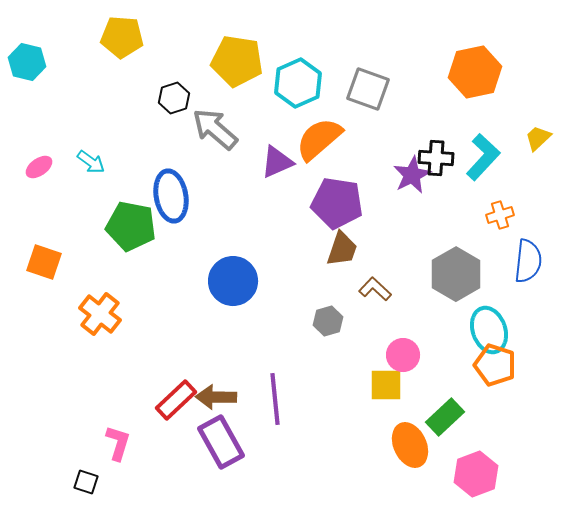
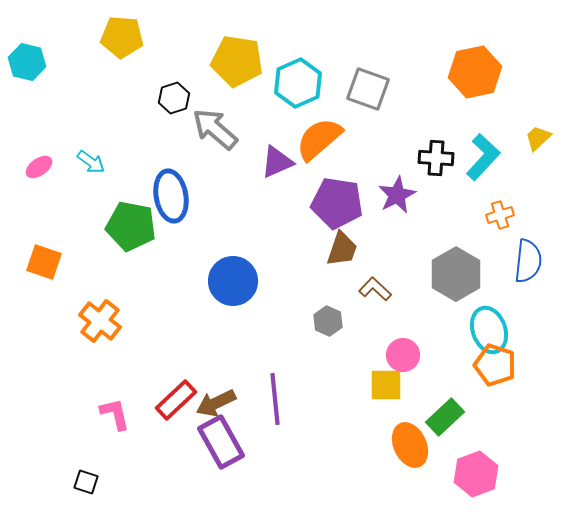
purple star at (412, 175): moved 15 px left, 20 px down
orange cross at (100, 314): moved 7 px down
gray hexagon at (328, 321): rotated 20 degrees counterclockwise
brown arrow at (216, 397): moved 6 px down; rotated 27 degrees counterclockwise
pink L-shape at (118, 443): moved 3 px left, 29 px up; rotated 30 degrees counterclockwise
